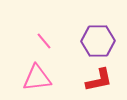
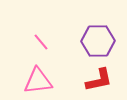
pink line: moved 3 px left, 1 px down
pink triangle: moved 1 px right, 3 px down
